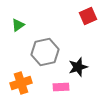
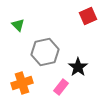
green triangle: rotated 40 degrees counterclockwise
black star: rotated 18 degrees counterclockwise
orange cross: moved 1 px right
pink rectangle: rotated 49 degrees counterclockwise
